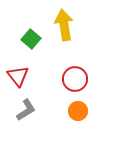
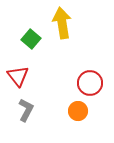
yellow arrow: moved 2 px left, 2 px up
red circle: moved 15 px right, 4 px down
gray L-shape: rotated 30 degrees counterclockwise
